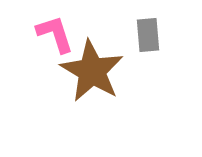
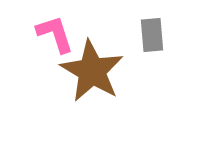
gray rectangle: moved 4 px right
